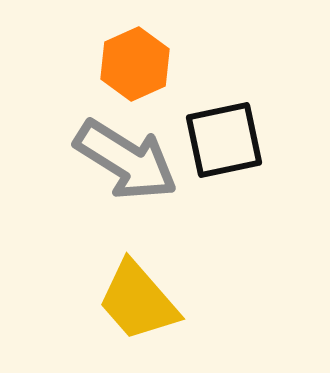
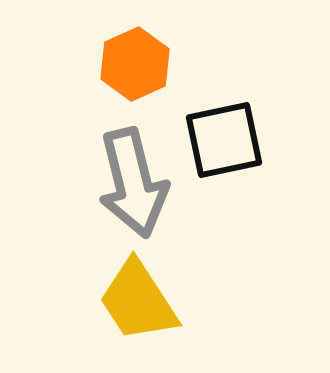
gray arrow: moved 7 px right, 23 px down; rotated 44 degrees clockwise
yellow trapezoid: rotated 8 degrees clockwise
